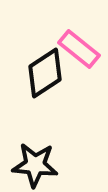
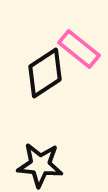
black star: moved 5 px right
